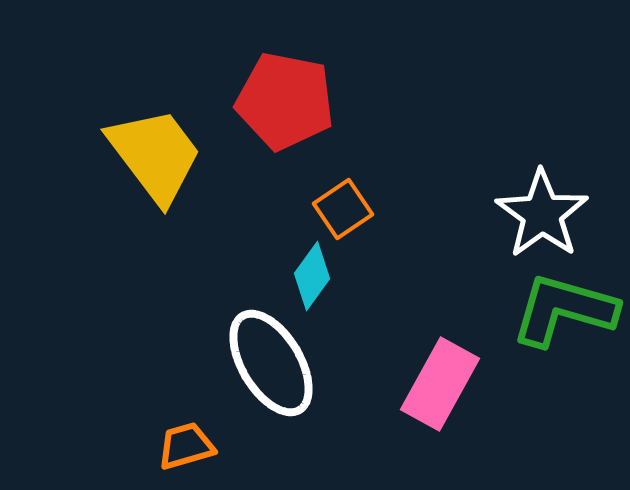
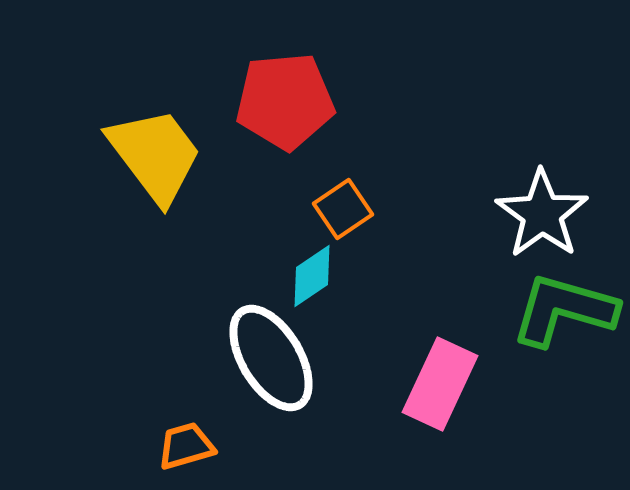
red pentagon: rotated 16 degrees counterclockwise
cyan diamond: rotated 20 degrees clockwise
white ellipse: moved 5 px up
pink rectangle: rotated 4 degrees counterclockwise
